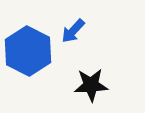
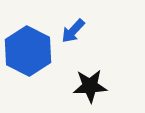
black star: moved 1 px left, 1 px down
